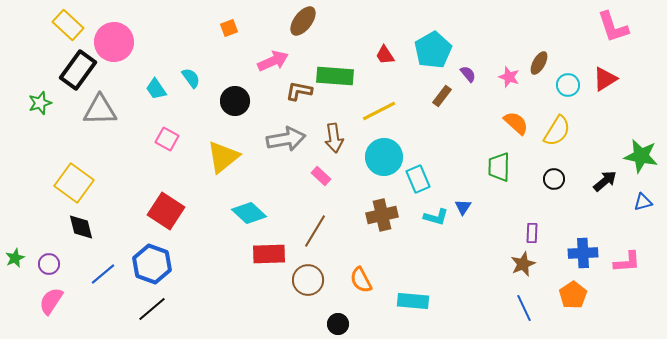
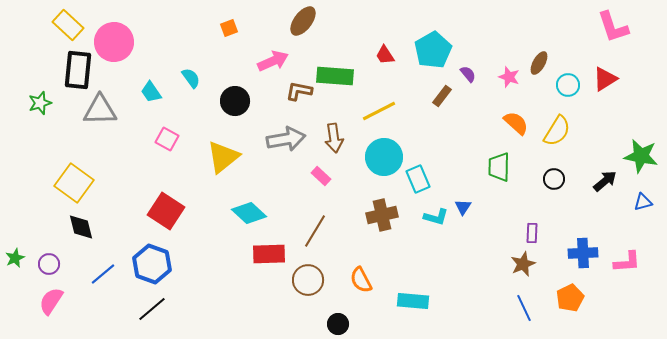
black rectangle at (78, 70): rotated 30 degrees counterclockwise
cyan trapezoid at (156, 89): moved 5 px left, 3 px down
orange pentagon at (573, 295): moved 3 px left, 3 px down; rotated 8 degrees clockwise
